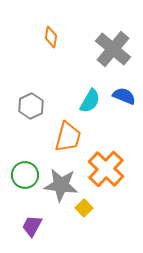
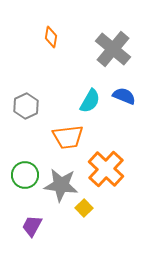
gray hexagon: moved 5 px left
orange trapezoid: rotated 68 degrees clockwise
